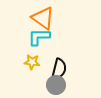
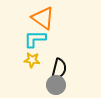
cyan L-shape: moved 4 px left, 2 px down
yellow star: moved 2 px up
